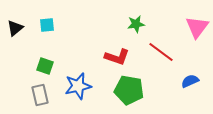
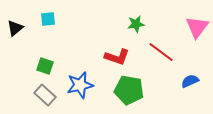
cyan square: moved 1 px right, 6 px up
blue star: moved 2 px right, 1 px up
gray rectangle: moved 5 px right; rotated 35 degrees counterclockwise
